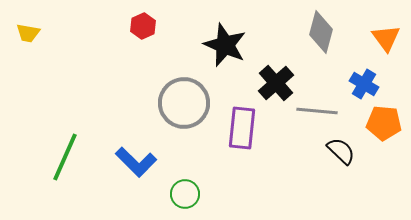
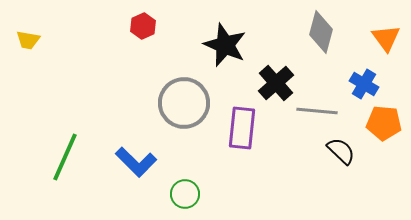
yellow trapezoid: moved 7 px down
